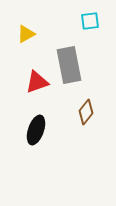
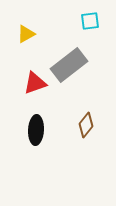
gray rectangle: rotated 63 degrees clockwise
red triangle: moved 2 px left, 1 px down
brown diamond: moved 13 px down
black ellipse: rotated 16 degrees counterclockwise
